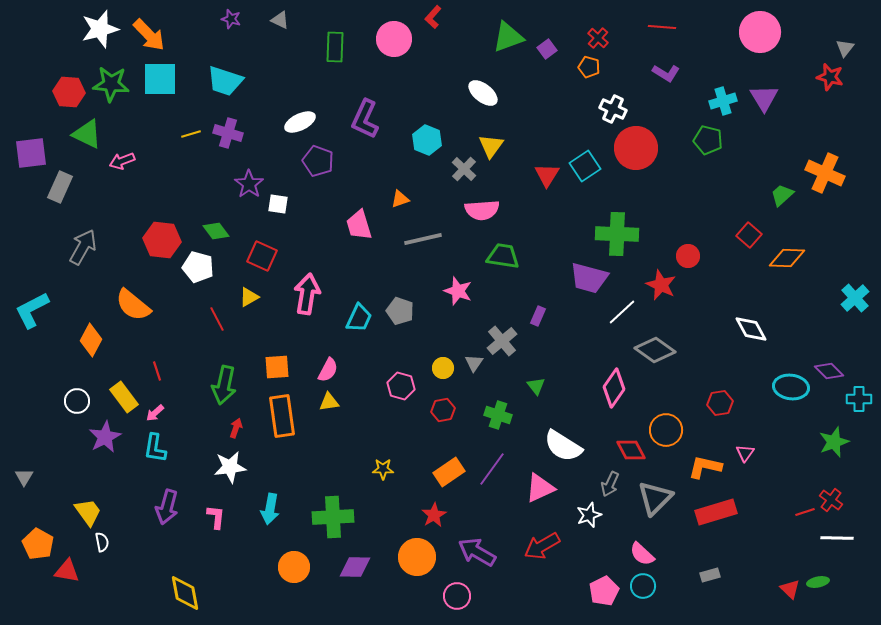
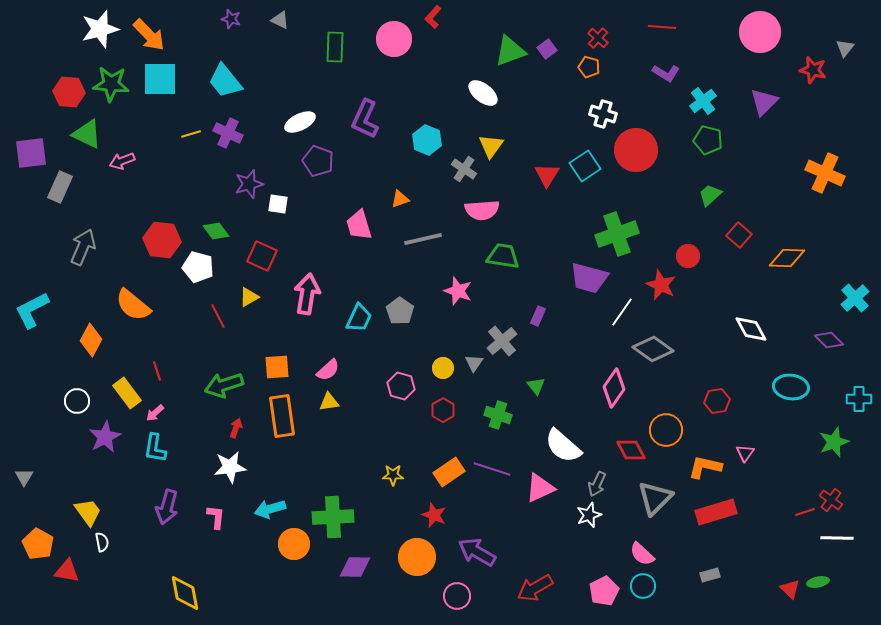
green triangle at (508, 37): moved 2 px right, 14 px down
red star at (830, 77): moved 17 px left, 7 px up
cyan trapezoid at (225, 81): rotated 33 degrees clockwise
purple triangle at (764, 98): moved 4 px down; rotated 16 degrees clockwise
cyan cross at (723, 101): moved 20 px left; rotated 20 degrees counterclockwise
white cross at (613, 109): moved 10 px left, 5 px down; rotated 8 degrees counterclockwise
purple cross at (228, 133): rotated 8 degrees clockwise
red circle at (636, 148): moved 2 px down
gray cross at (464, 169): rotated 10 degrees counterclockwise
purple star at (249, 184): rotated 20 degrees clockwise
green trapezoid at (782, 195): moved 72 px left
green cross at (617, 234): rotated 21 degrees counterclockwise
red square at (749, 235): moved 10 px left
gray arrow at (83, 247): rotated 6 degrees counterclockwise
gray pentagon at (400, 311): rotated 16 degrees clockwise
white line at (622, 312): rotated 12 degrees counterclockwise
red line at (217, 319): moved 1 px right, 3 px up
gray diamond at (655, 350): moved 2 px left, 1 px up
pink semicircle at (328, 370): rotated 20 degrees clockwise
purple diamond at (829, 371): moved 31 px up
green arrow at (224, 385): rotated 60 degrees clockwise
yellow rectangle at (124, 397): moved 3 px right, 4 px up
red hexagon at (720, 403): moved 3 px left, 2 px up
red hexagon at (443, 410): rotated 20 degrees counterclockwise
white semicircle at (563, 446): rotated 9 degrees clockwise
yellow star at (383, 469): moved 10 px right, 6 px down
purple line at (492, 469): rotated 72 degrees clockwise
gray arrow at (610, 484): moved 13 px left
cyan arrow at (270, 509): rotated 64 degrees clockwise
red star at (434, 515): rotated 20 degrees counterclockwise
red arrow at (542, 546): moved 7 px left, 42 px down
orange circle at (294, 567): moved 23 px up
